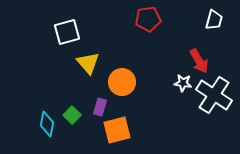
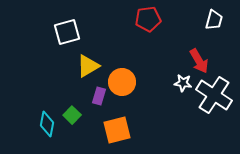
yellow triangle: moved 3 px down; rotated 40 degrees clockwise
purple rectangle: moved 1 px left, 11 px up
